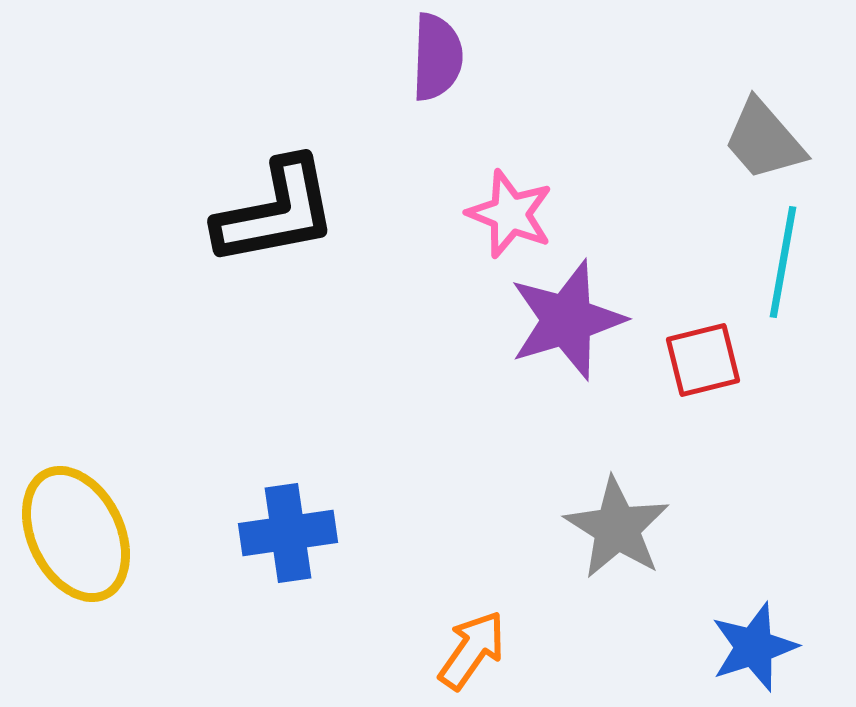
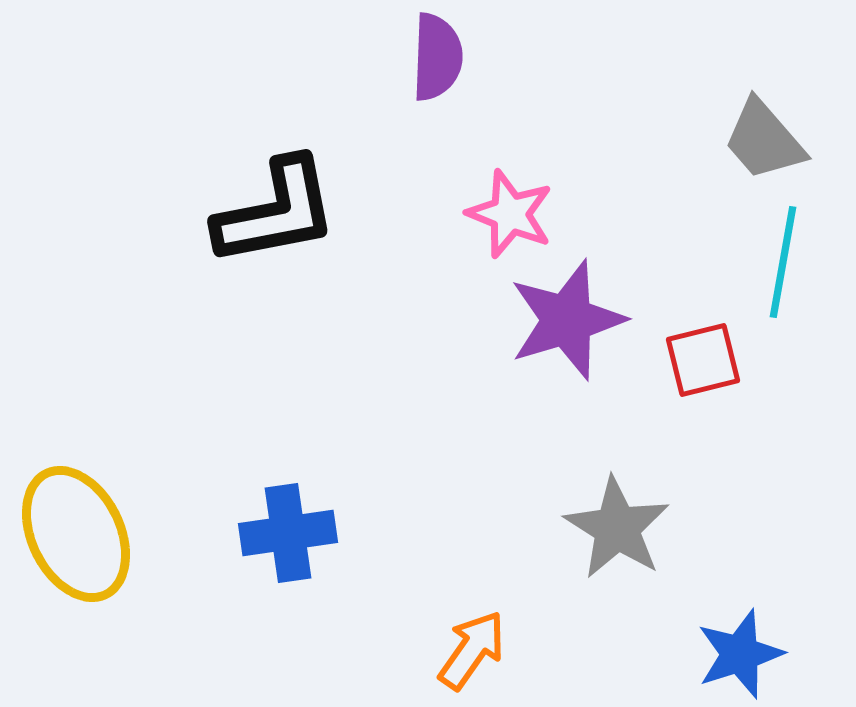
blue star: moved 14 px left, 7 px down
